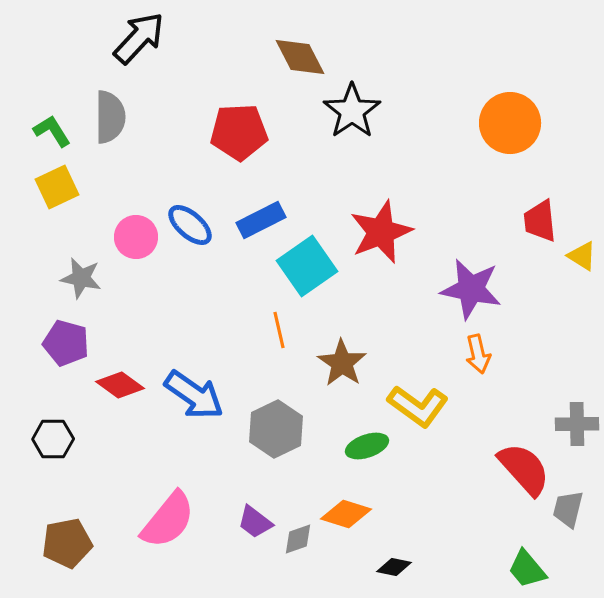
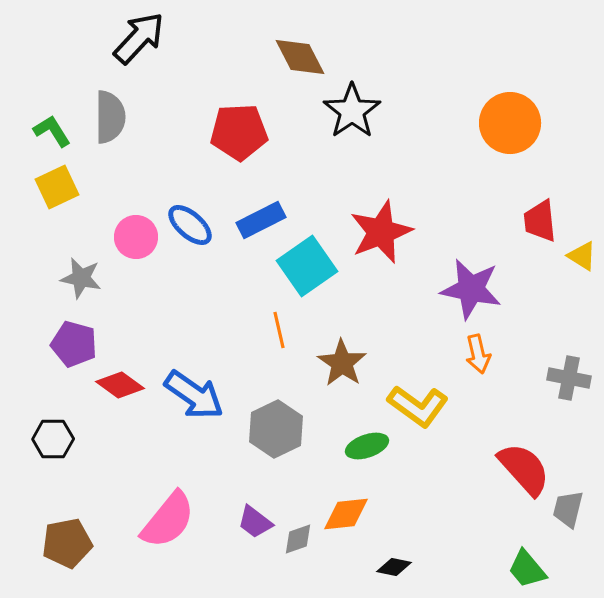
purple pentagon: moved 8 px right, 1 px down
gray cross: moved 8 px left, 46 px up; rotated 12 degrees clockwise
orange diamond: rotated 24 degrees counterclockwise
